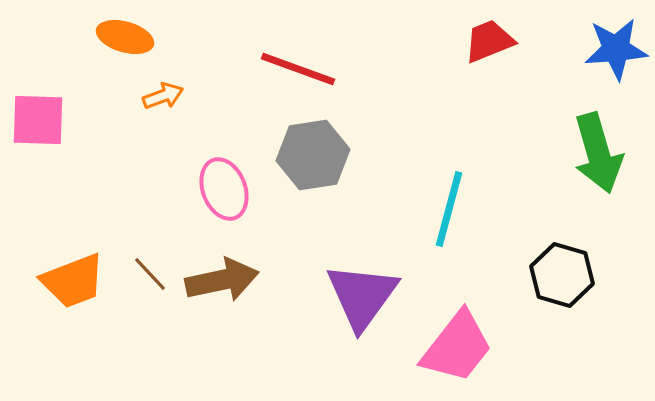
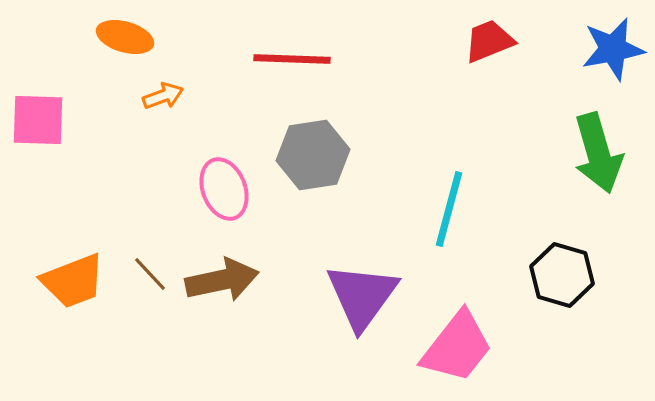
blue star: moved 3 px left; rotated 6 degrees counterclockwise
red line: moved 6 px left, 10 px up; rotated 18 degrees counterclockwise
